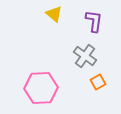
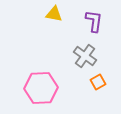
yellow triangle: rotated 30 degrees counterclockwise
